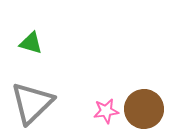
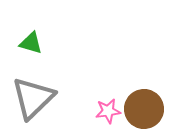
gray triangle: moved 1 px right, 5 px up
pink star: moved 2 px right
